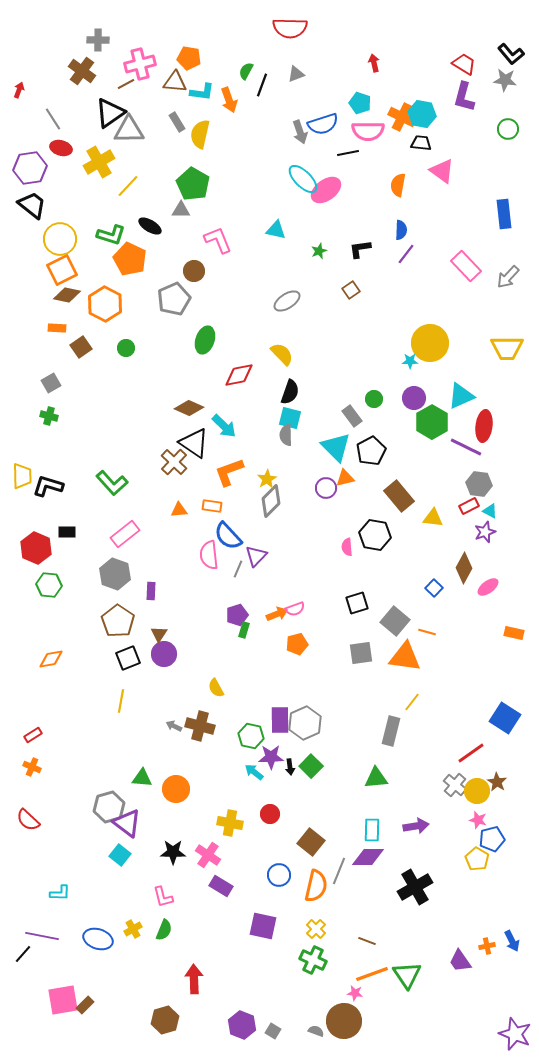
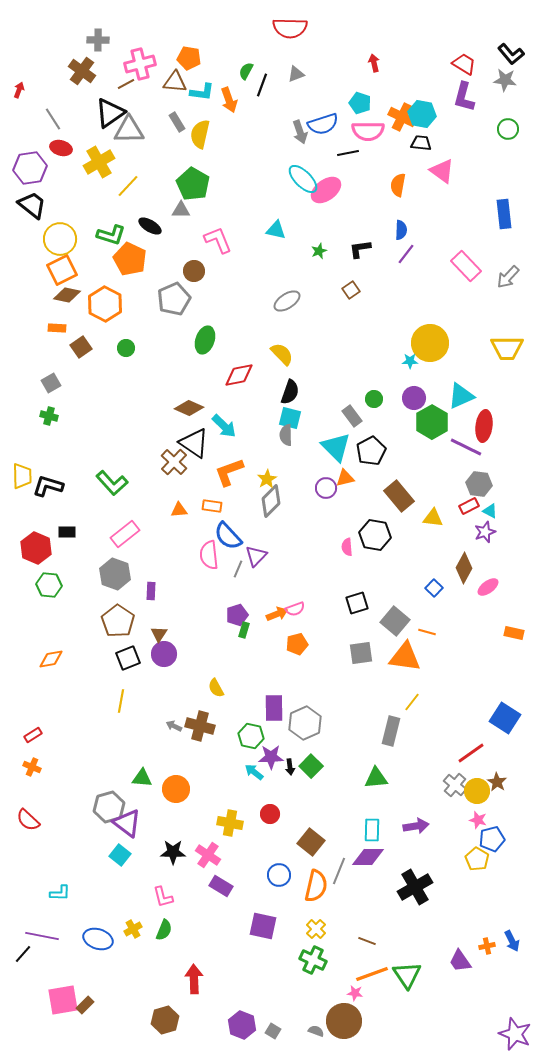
purple rectangle at (280, 720): moved 6 px left, 12 px up
